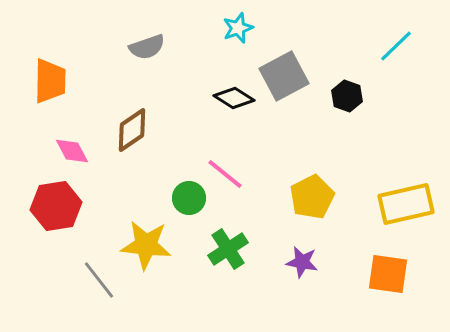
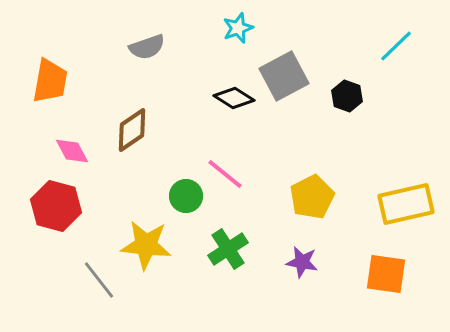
orange trapezoid: rotated 9 degrees clockwise
green circle: moved 3 px left, 2 px up
red hexagon: rotated 24 degrees clockwise
orange square: moved 2 px left
